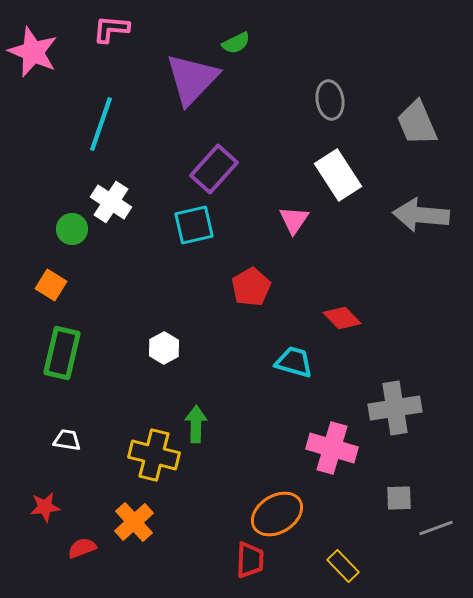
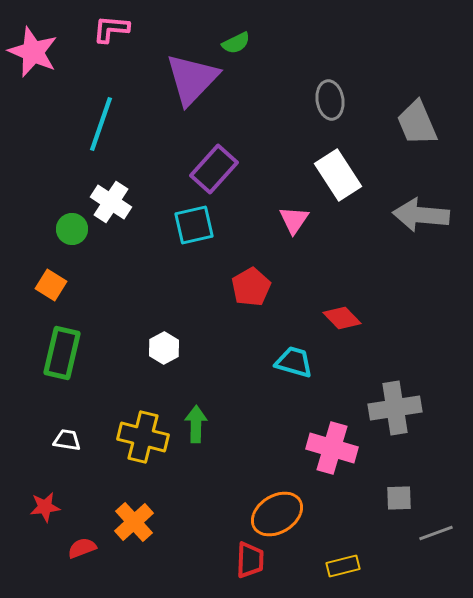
yellow cross: moved 11 px left, 18 px up
gray line: moved 5 px down
yellow rectangle: rotated 60 degrees counterclockwise
